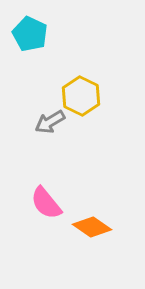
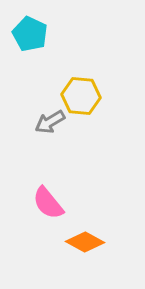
yellow hexagon: rotated 21 degrees counterclockwise
pink semicircle: moved 2 px right
orange diamond: moved 7 px left, 15 px down; rotated 6 degrees counterclockwise
